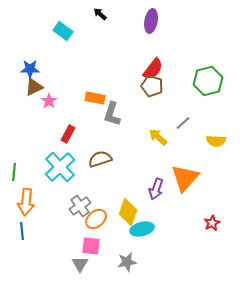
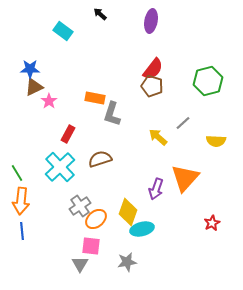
green line: moved 3 px right, 1 px down; rotated 36 degrees counterclockwise
orange arrow: moved 5 px left, 1 px up
